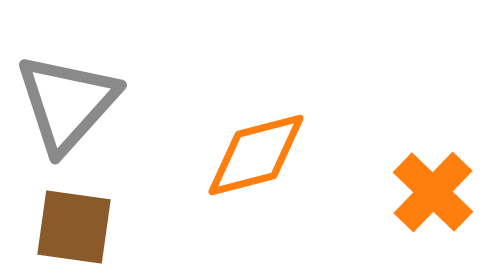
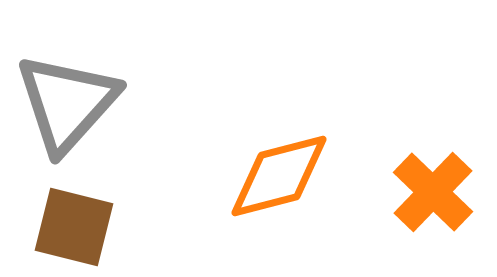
orange diamond: moved 23 px right, 21 px down
brown square: rotated 6 degrees clockwise
